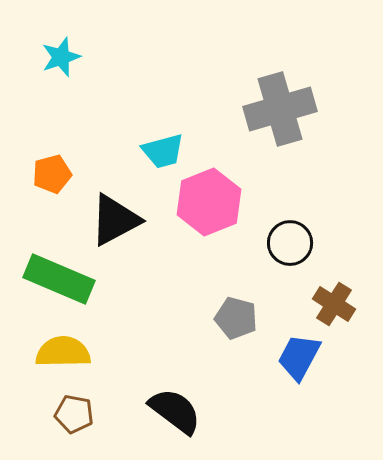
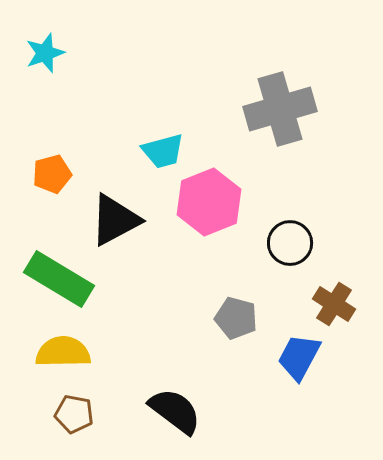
cyan star: moved 16 px left, 4 px up
green rectangle: rotated 8 degrees clockwise
